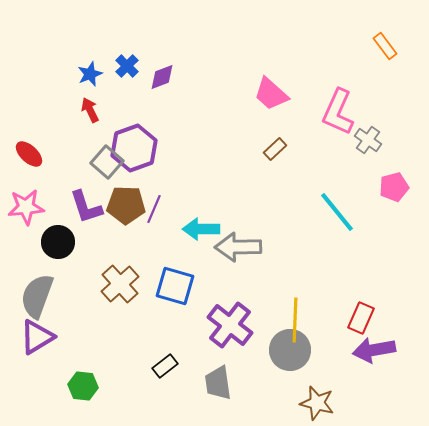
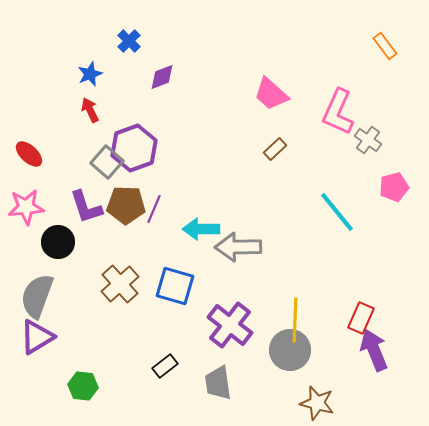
blue cross: moved 2 px right, 25 px up
purple arrow: rotated 78 degrees clockwise
